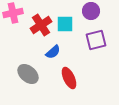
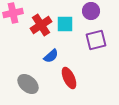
blue semicircle: moved 2 px left, 4 px down
gray ellipse: moved 10 px down
